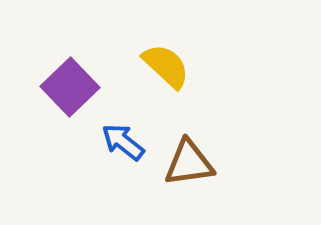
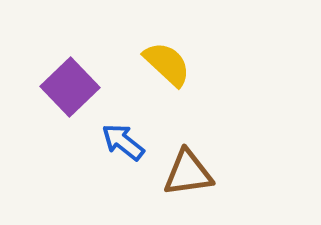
yellow semicircle: moved 1 px right, 2 px up
brown triangle: moved 1 px left, 10 px down
